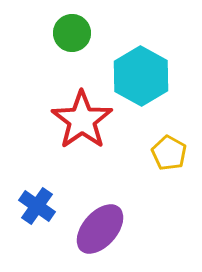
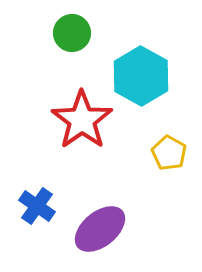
purple ellipse: rotated 10 degrees clockwise
